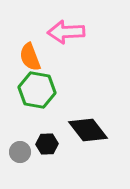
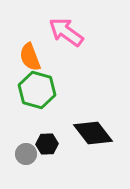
pink arrow: rotated 39 degrees clockwise
green hexagon: rotated 6 degrees clockwise
black diamond: moved 5 px right, 3 px down
gray circle: moved 6 px right, 2 px down
